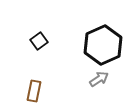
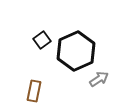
black square: moved 3 px right, 1 px up
black hexagon: moved 27 px left, 6 px down
